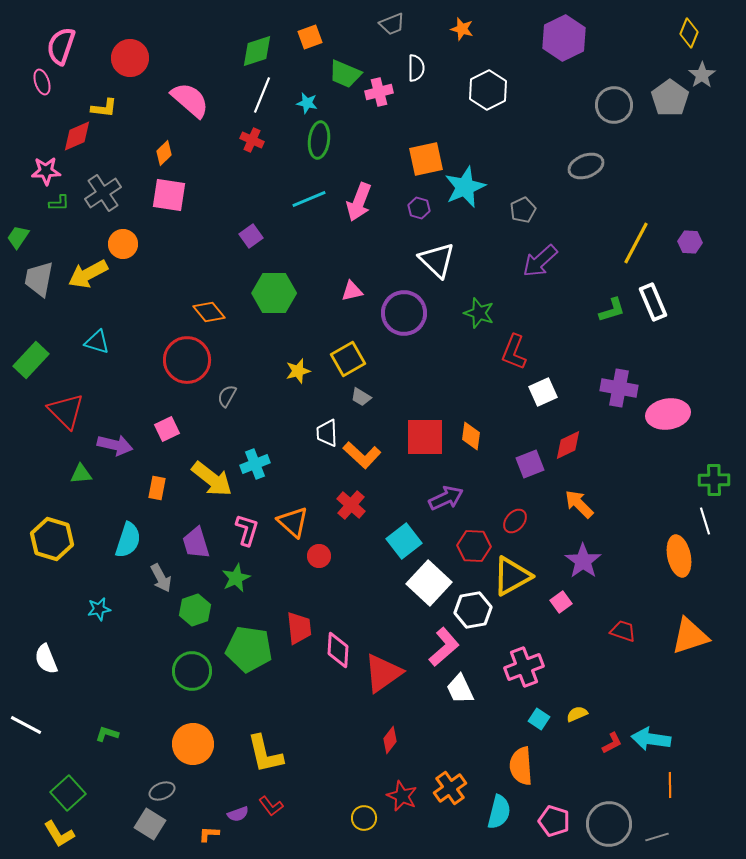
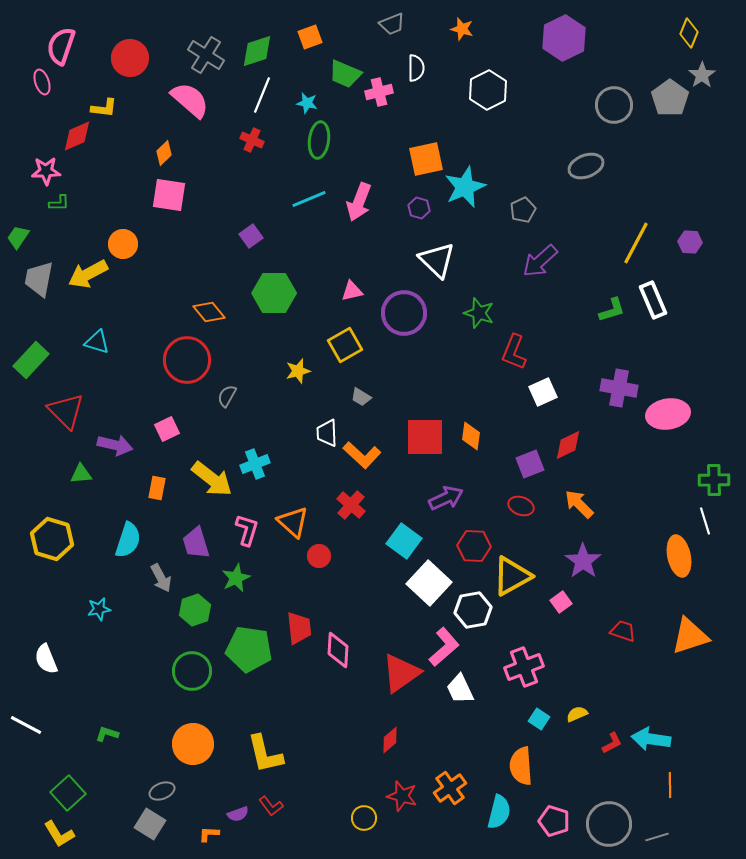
gray cross at (103, 193): moved 103 px right, 138 px up; rotated 24 degrees counterclockwise
white rectangle at (653, 302): moved 2 px up
yellow square at (348, 359): moved 3 px left, 14 px up
red ellipse at (515, 521): moved 6 px right, 15 px up; rotated 70 degrees clockwise
cyan square at (404, 541): rotated 16 degrees counterclockwise
red triangle at (383, 673): moved 18 px right
red diamond at (390, 740): rotated 12 degrees clockwise
red star at (402, 796): rotated 8 degrees counterclockwise
